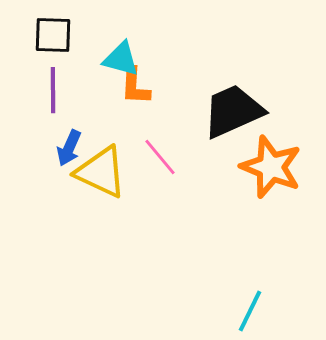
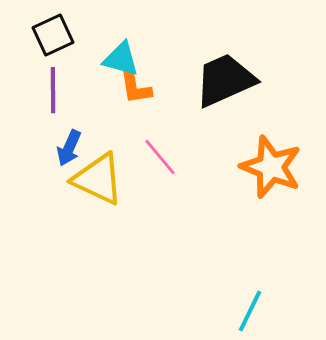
black square: rotated 27 degrees counterclockwise
orange L-shape: rotated 12 degrees counterclockwise
black trapezoid: moved 8 px left, 31 px up
yellow triangle: moved 3 px left, 7 px down
